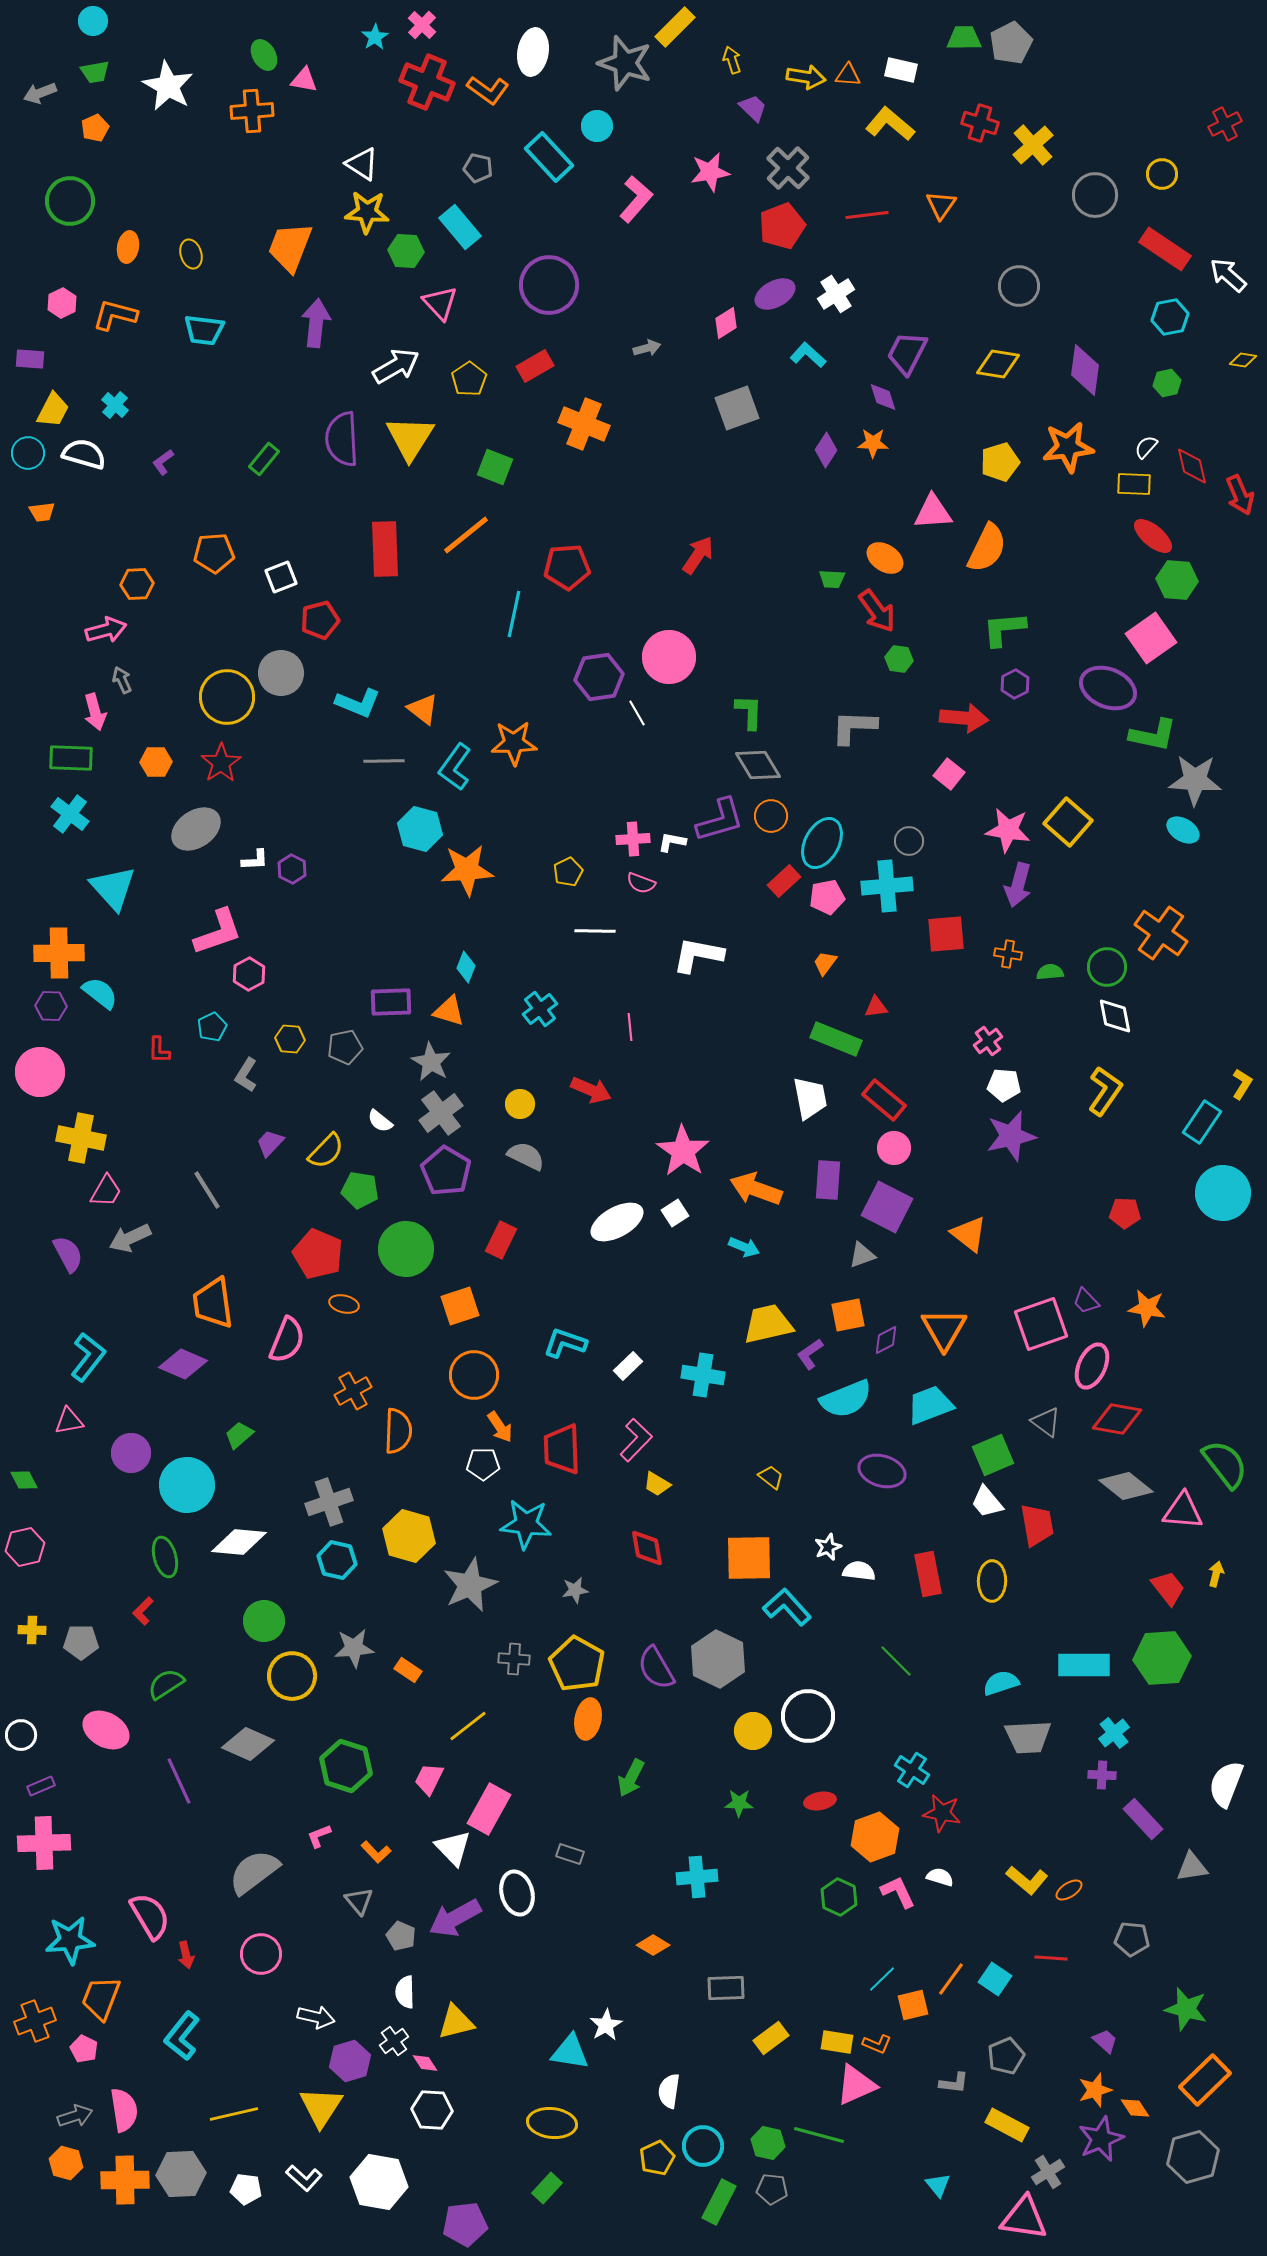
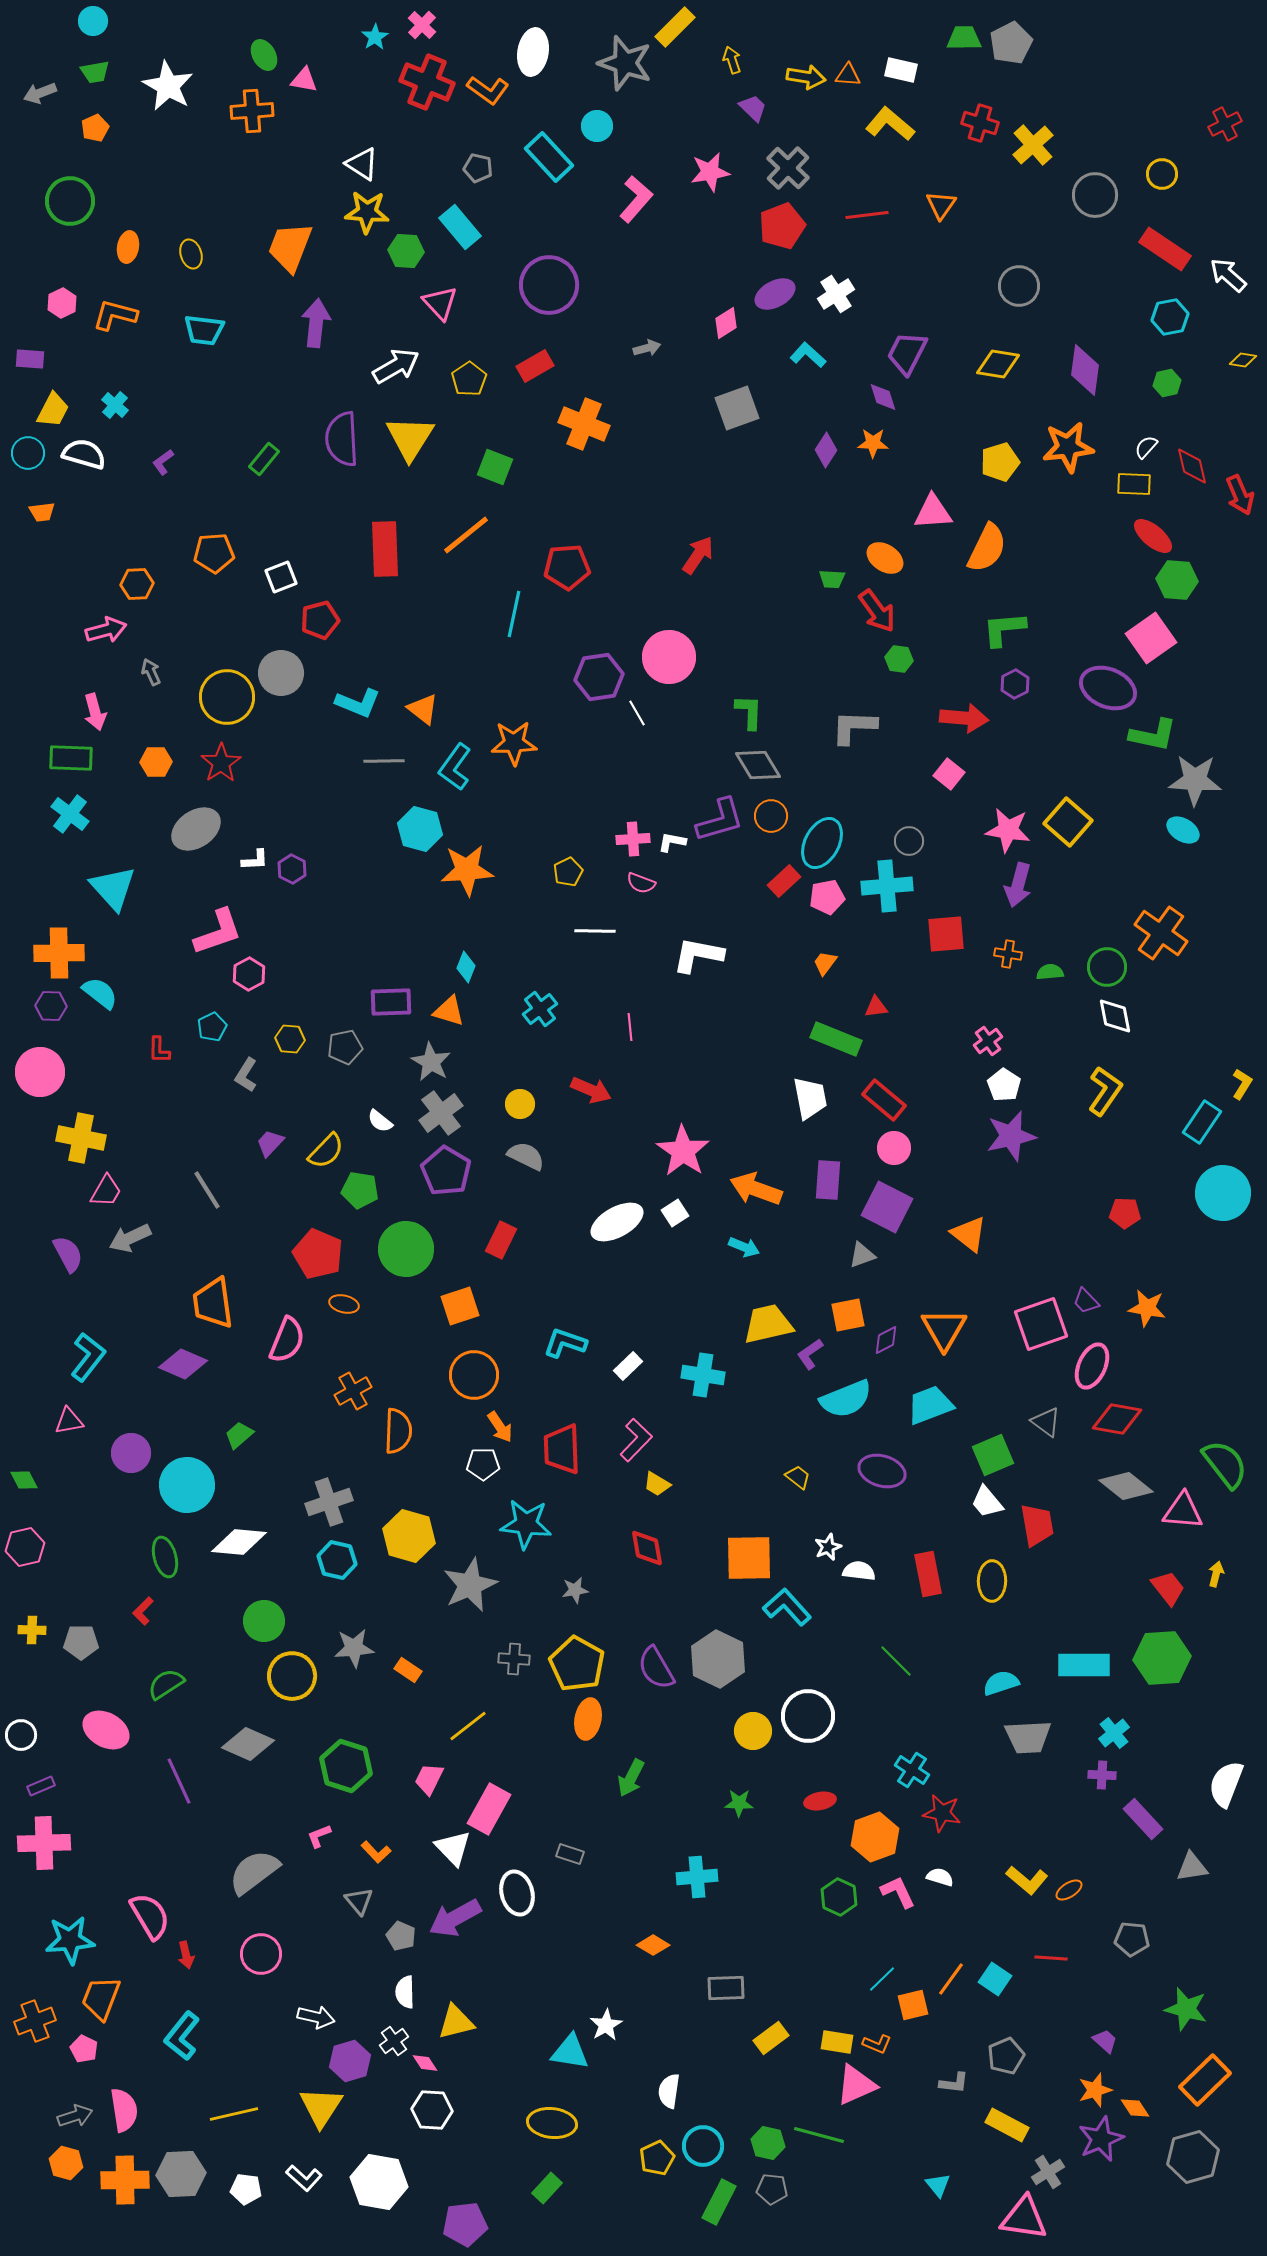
gray arrow at (122, 680): moved 29 px right, 8 px up
white pentagon at (1004, 1085): rotated 28 degrees clockwise
yellow trapezoid at (771, 1477): moved 27 px right
